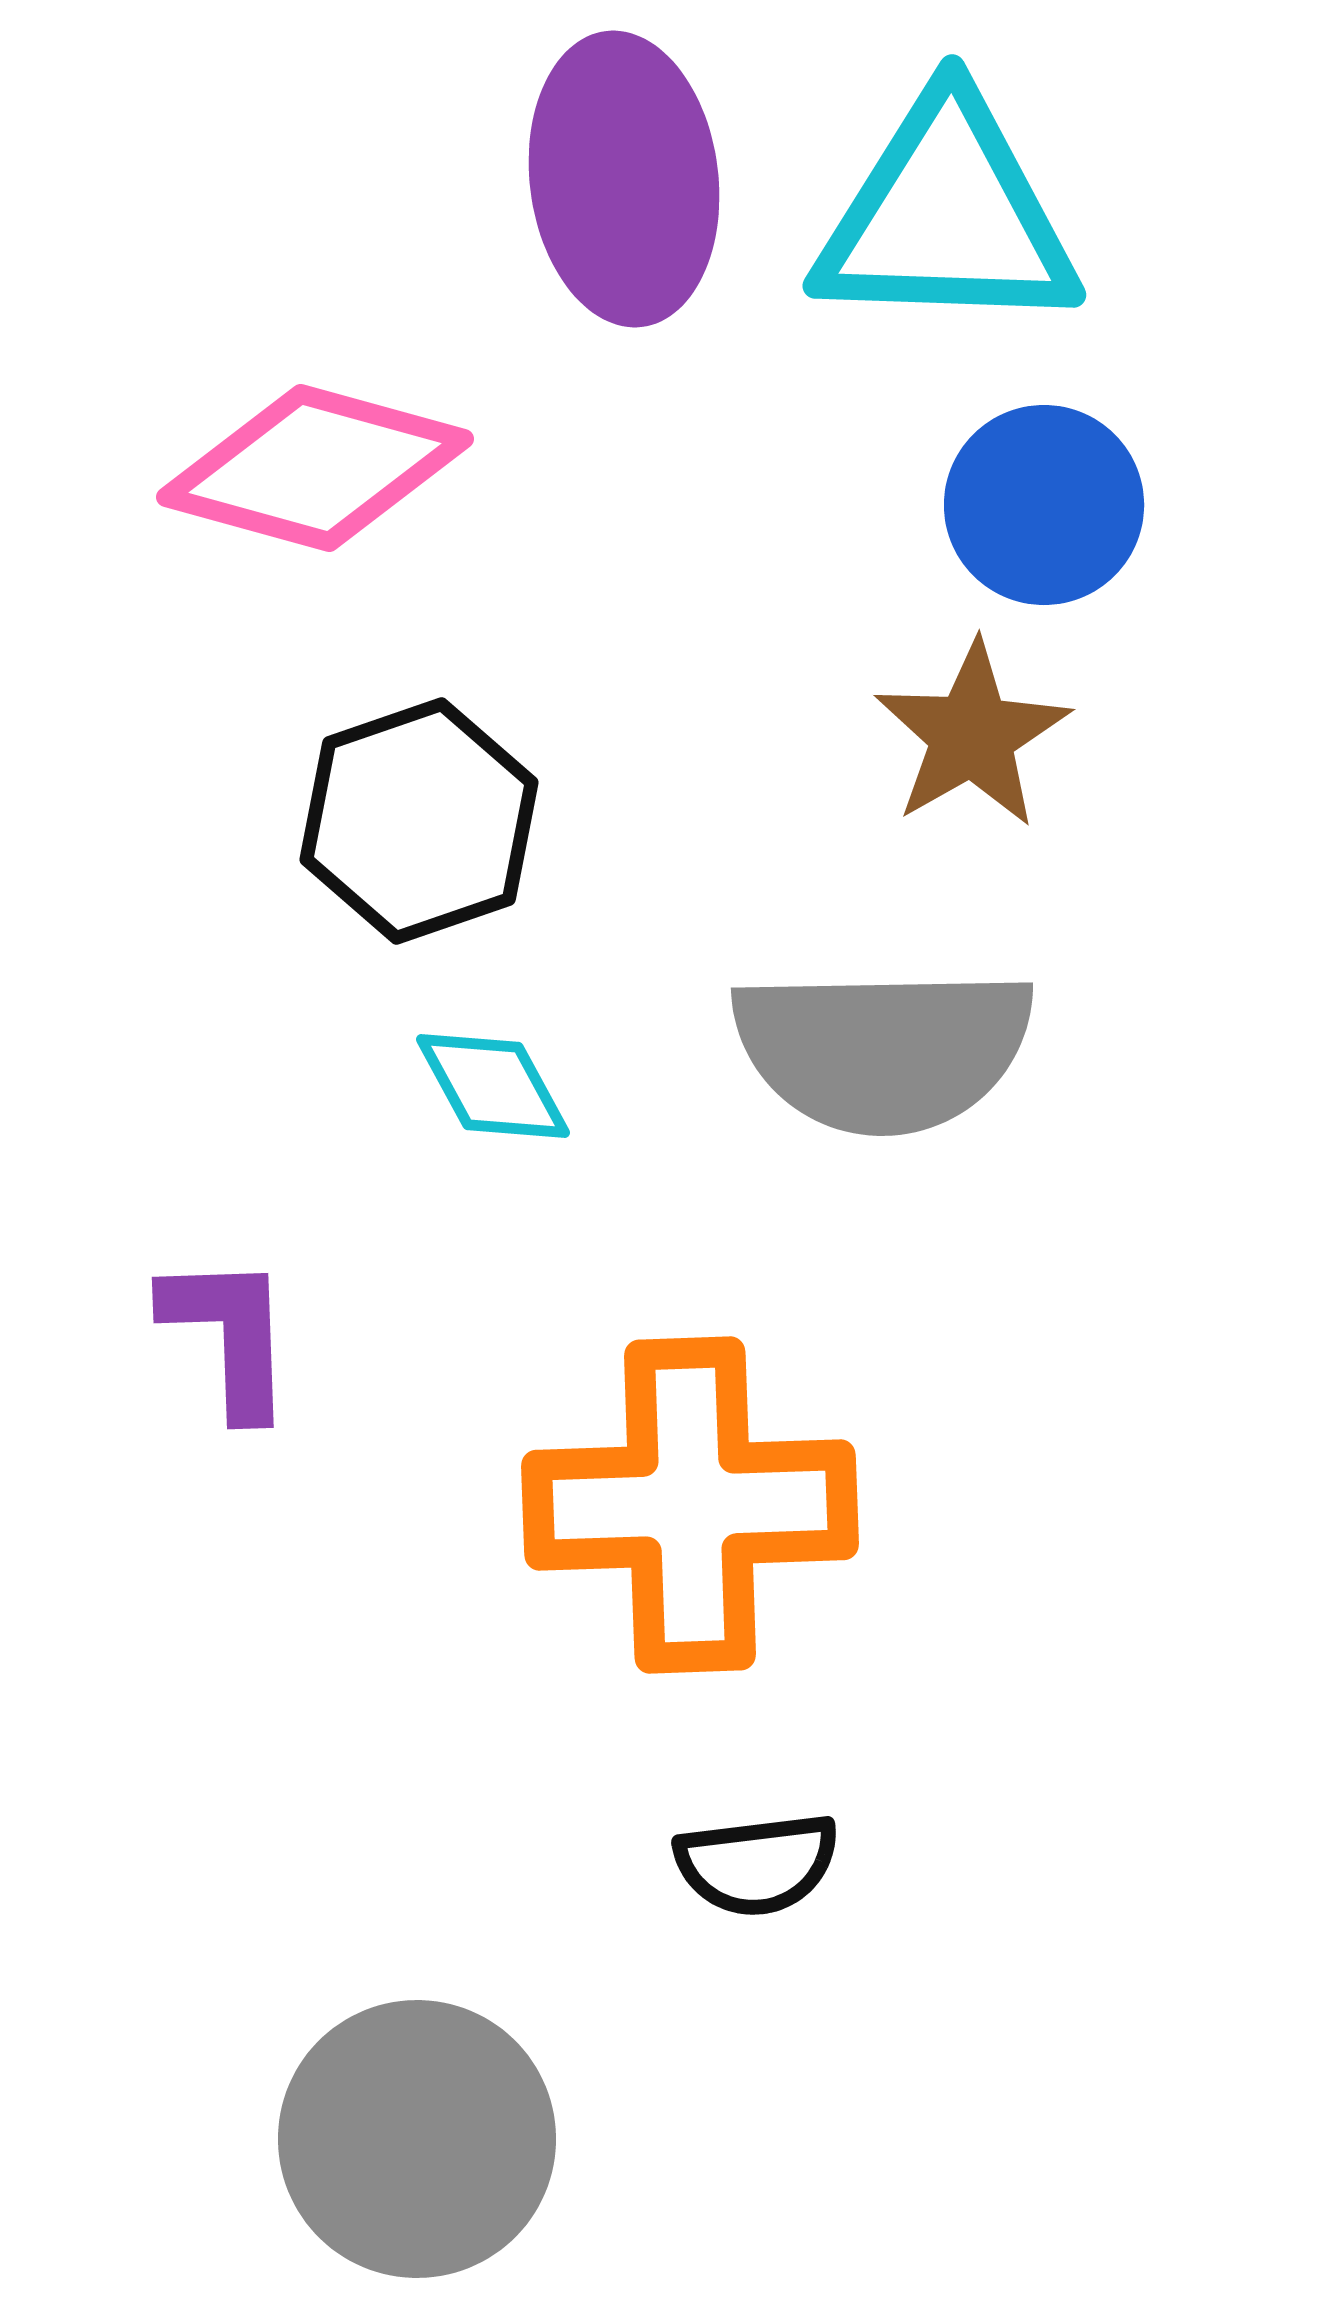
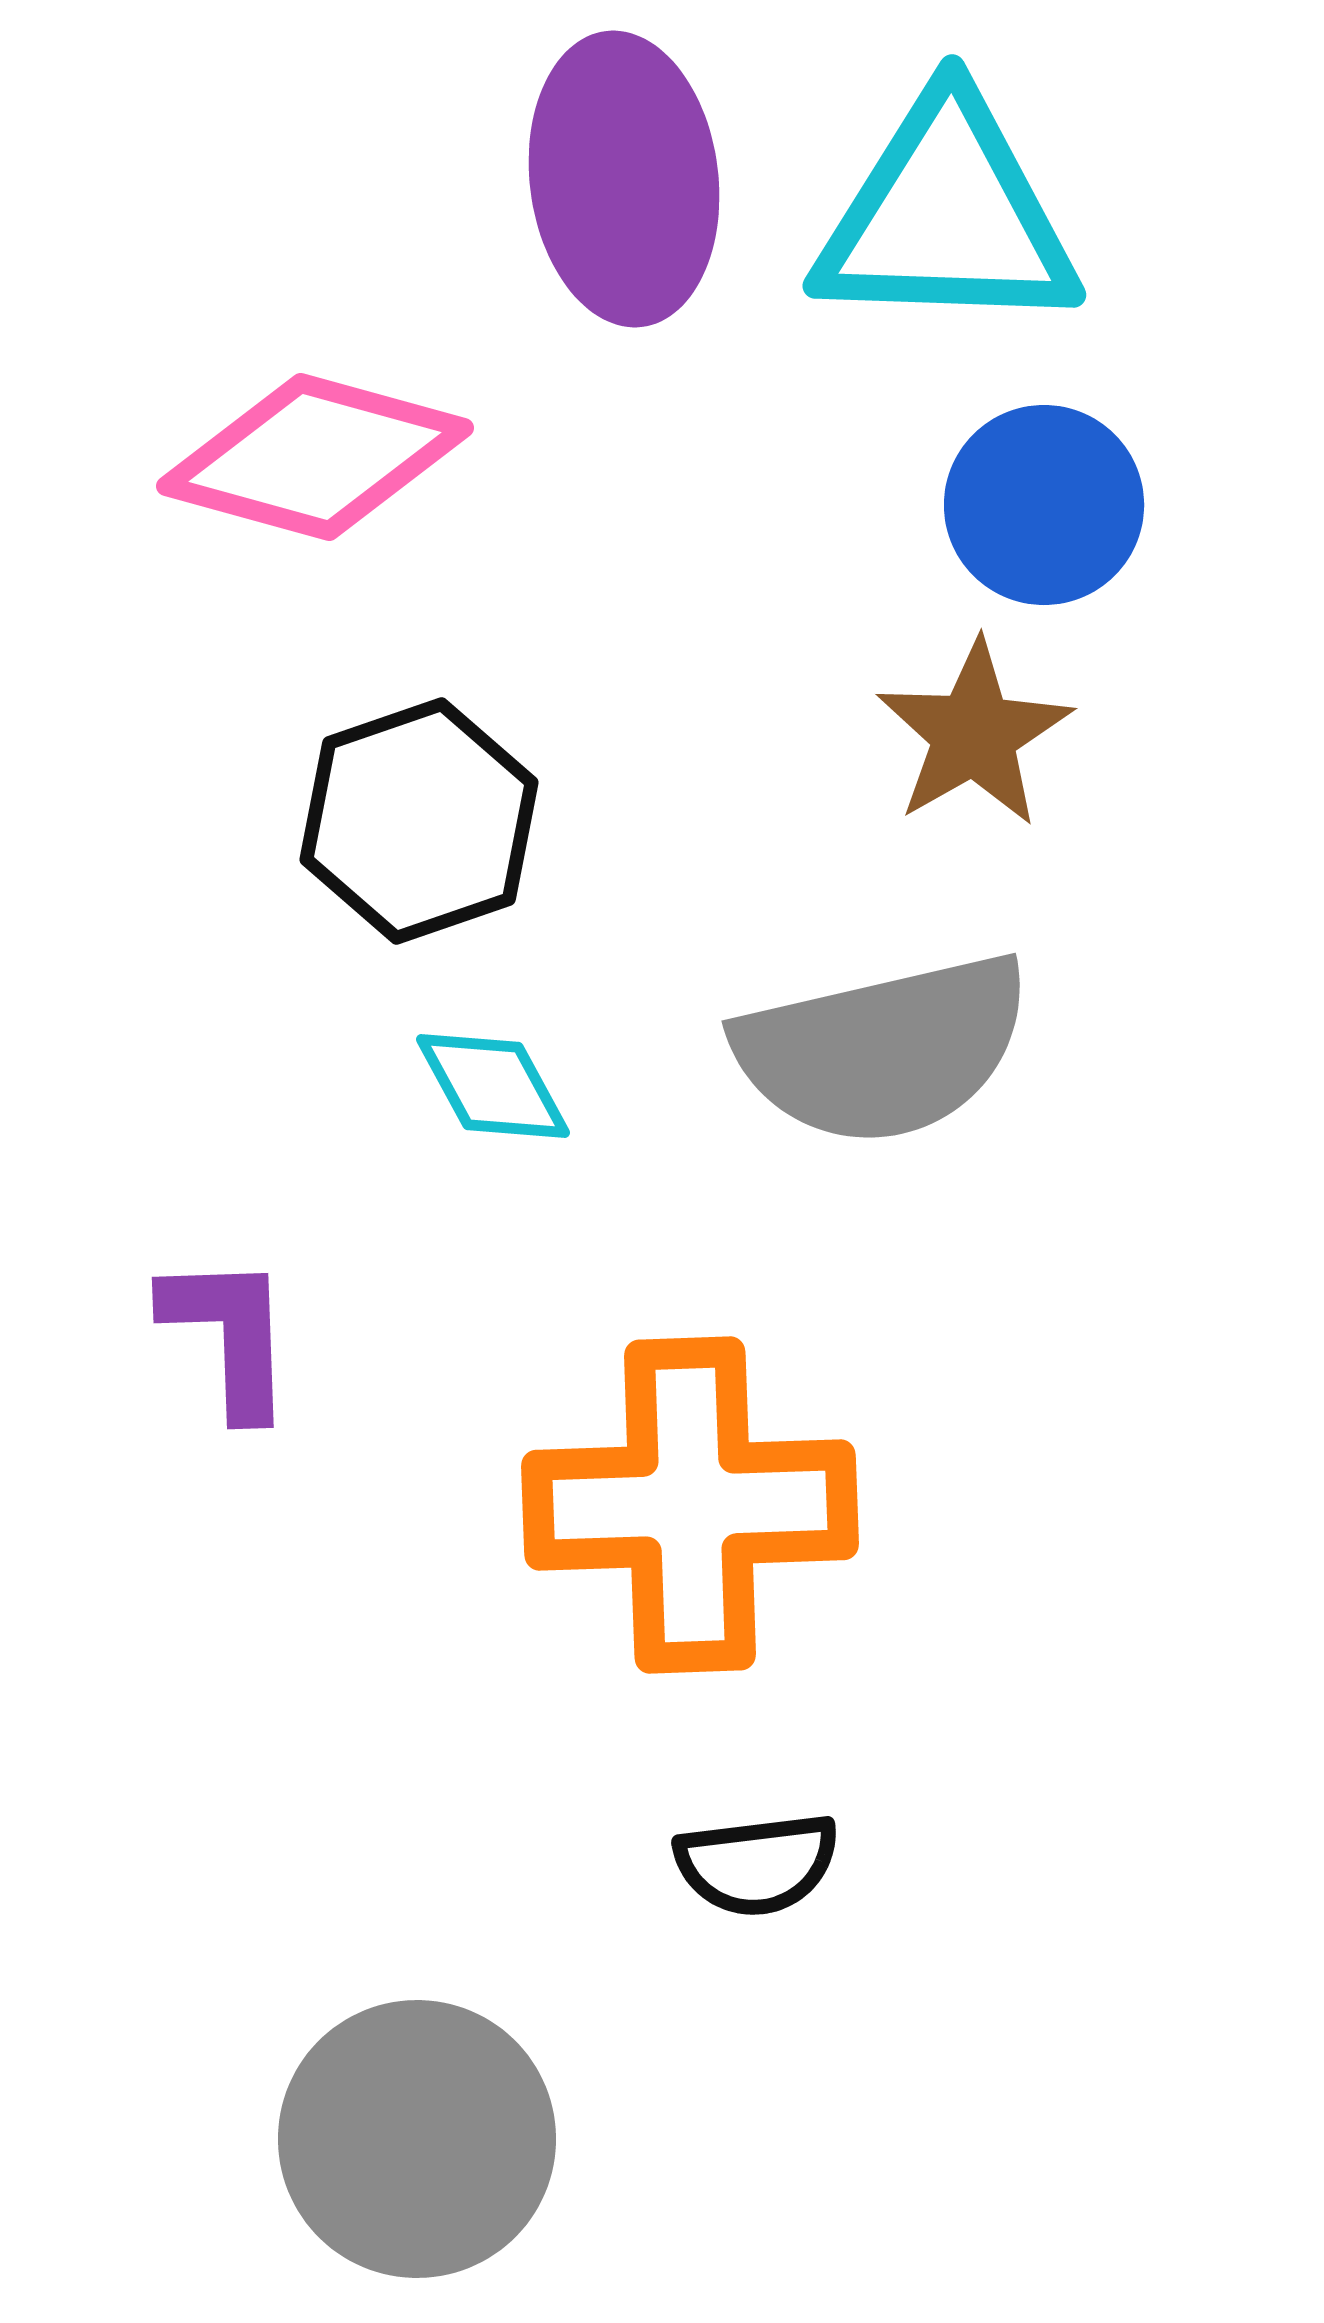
pink diamond: moved 11 px up
brown star: moved 2 px right, 1 px up
gray semicircle: rotated 12 degrees counterclockwise
